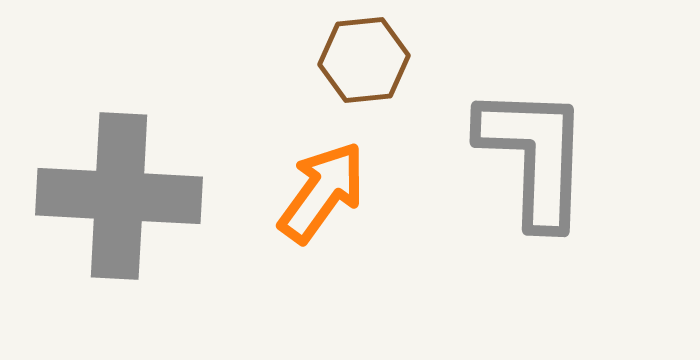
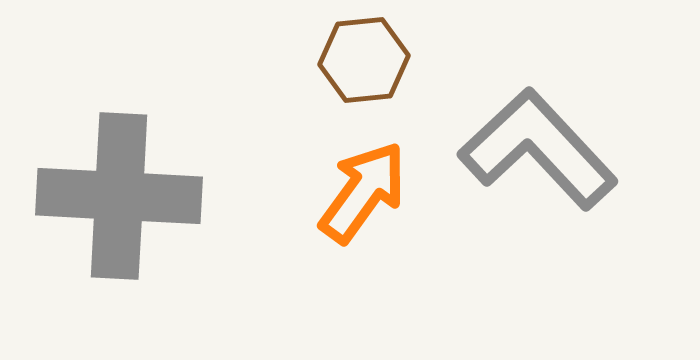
gray L-shape: moved 4 px right, 7 px up; rotated 45 degrees counterclockwise
orange arrow: moved 41 px right
